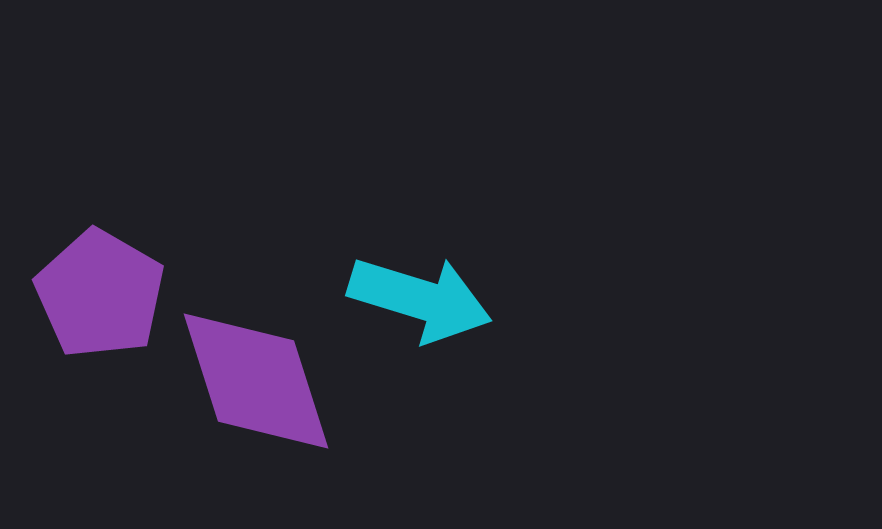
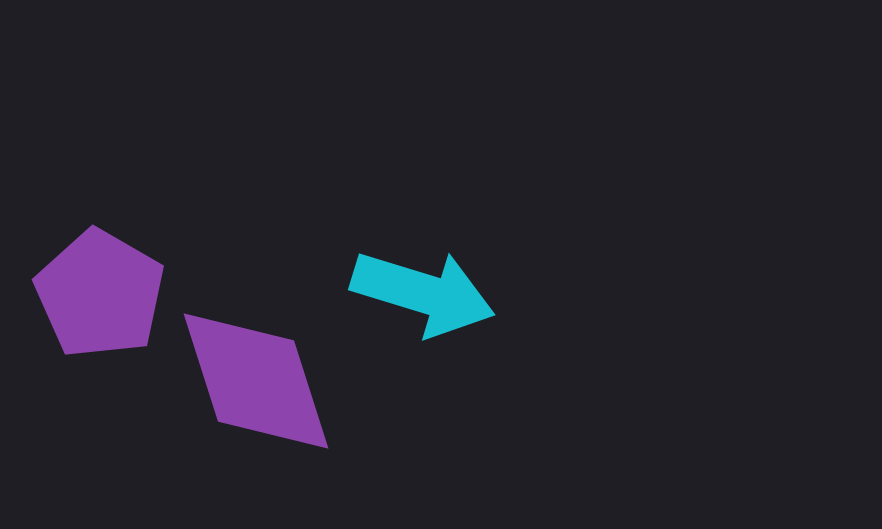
cyan arrow: moved 3 px right, 6 px up
